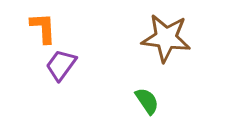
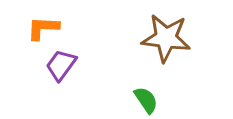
orange L-shape: rotated 84 degrees counterclockwise
green semicircle: moved 1 px left, 1 px up
